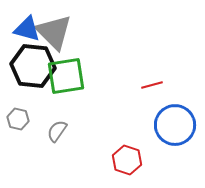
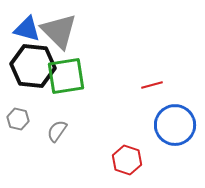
gray triangle: moved 5 px right, 1 px up
